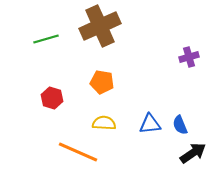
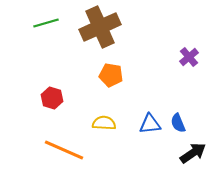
brown cross: moved 1 px down
green line: moved 16 px up
purple cross: rotated 24 degrees counterclockwise
orange pentagon: moved 9 px right, 7 px up
blue semicircle: moved 2 px left, 2 px up
orange line: moved 14 px left, 2 px up
